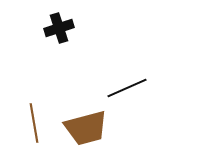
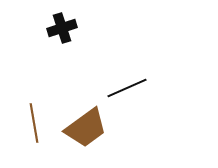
black cross: moved 3 px right
brown trapezoid: rotated 21 degrees counterclockwise
